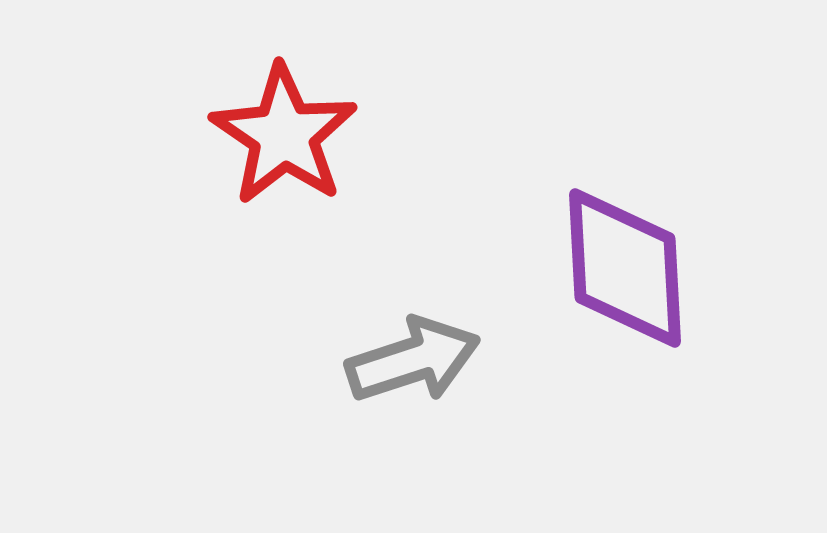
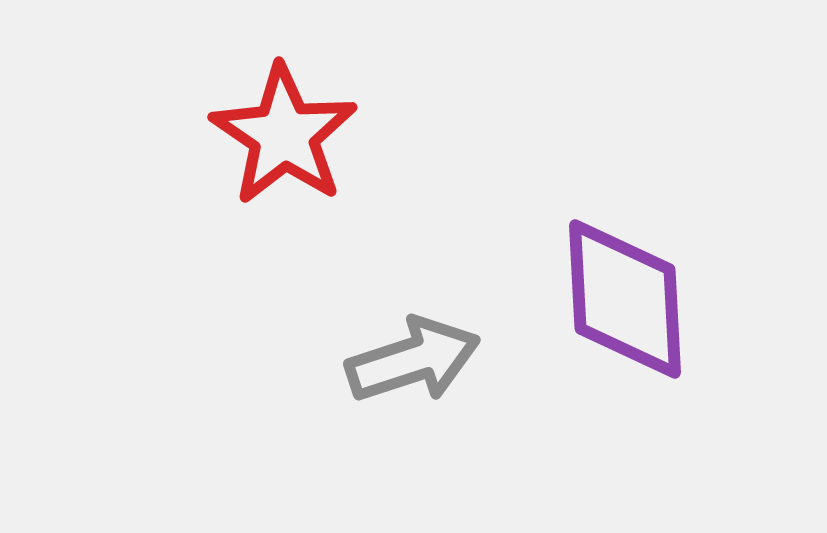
purple diamond: moved 31 px down
